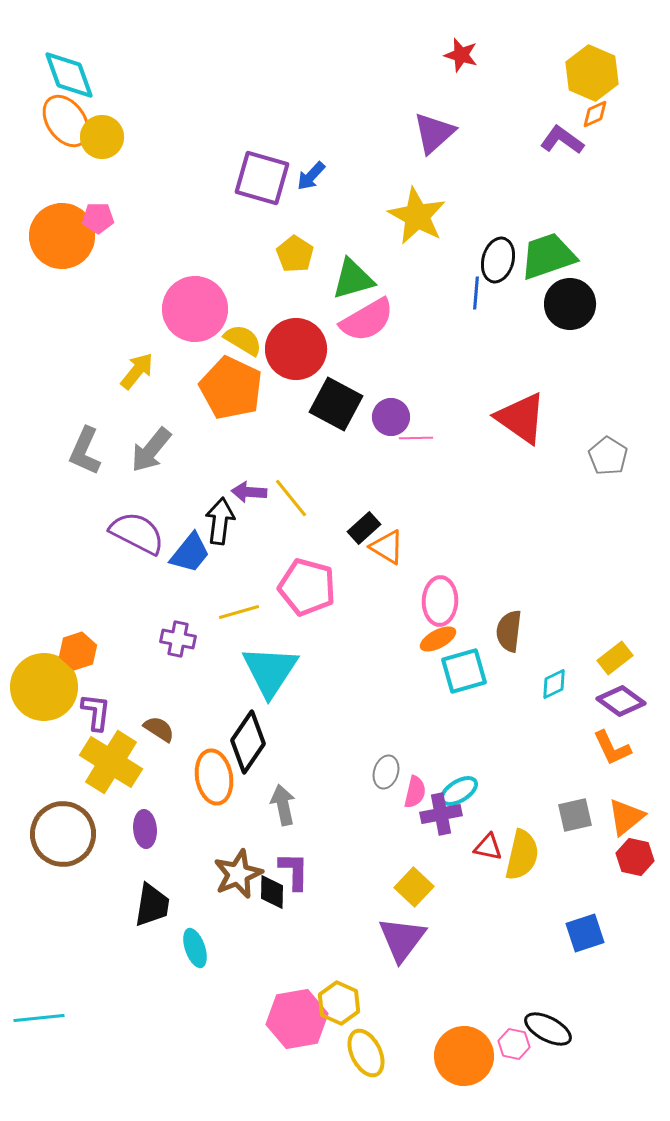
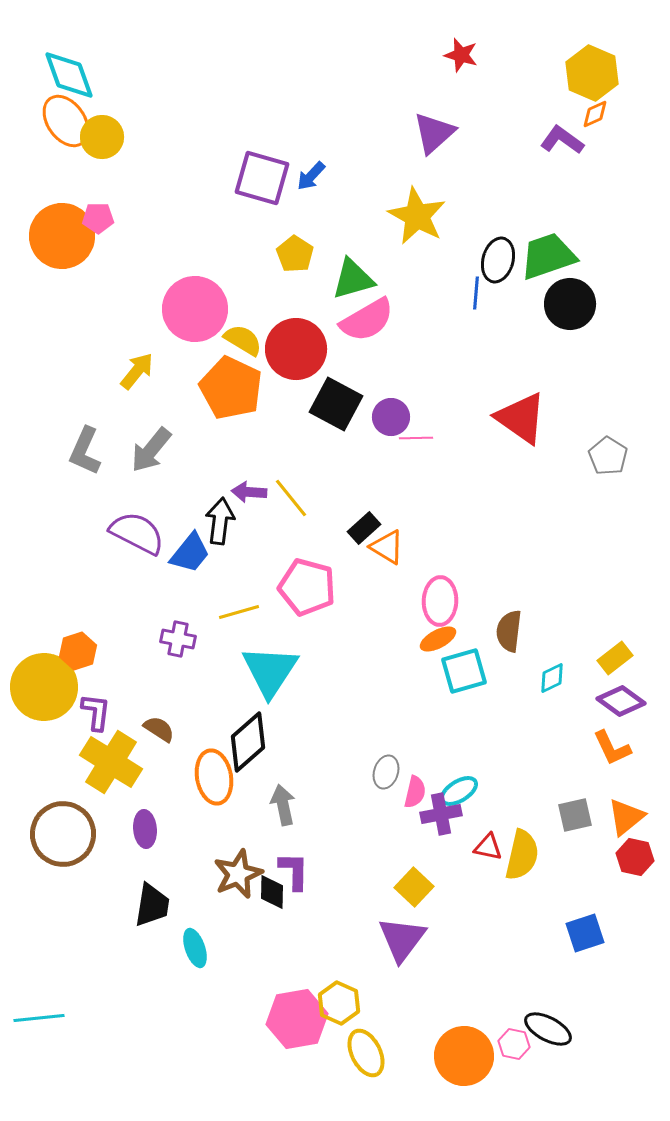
cyan diamond at (554, 684): moved 2 px left, 6 px up
black diamond at (248, 742): rotated 14 degrees clockwise
